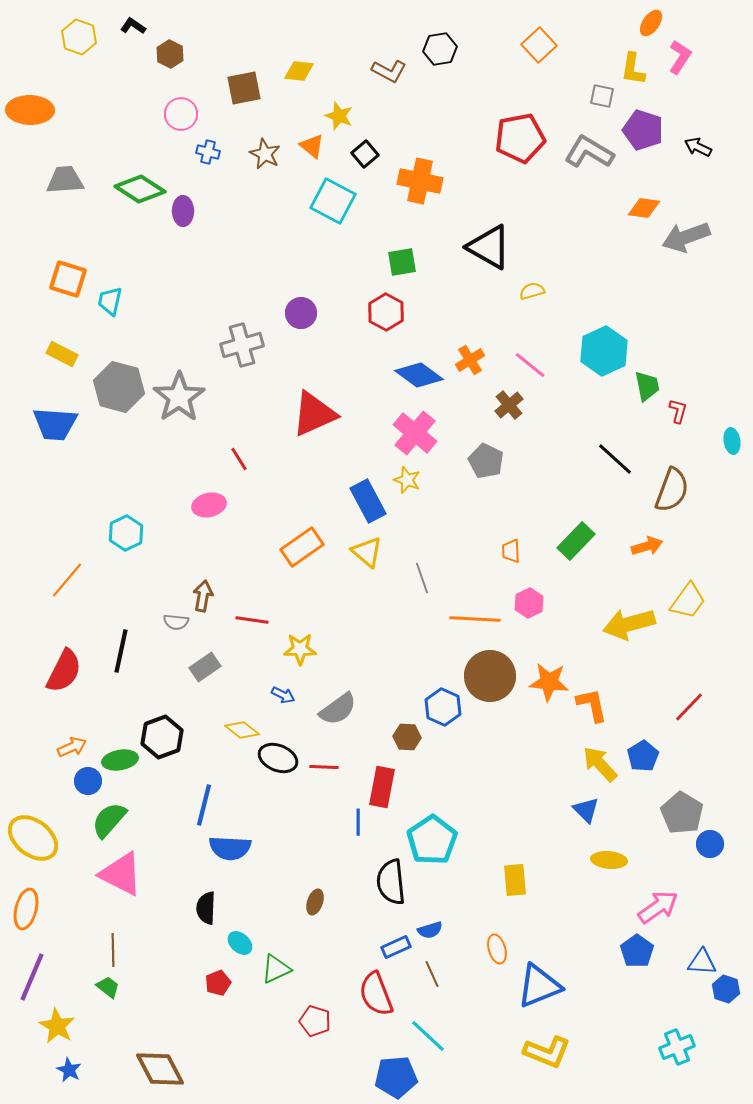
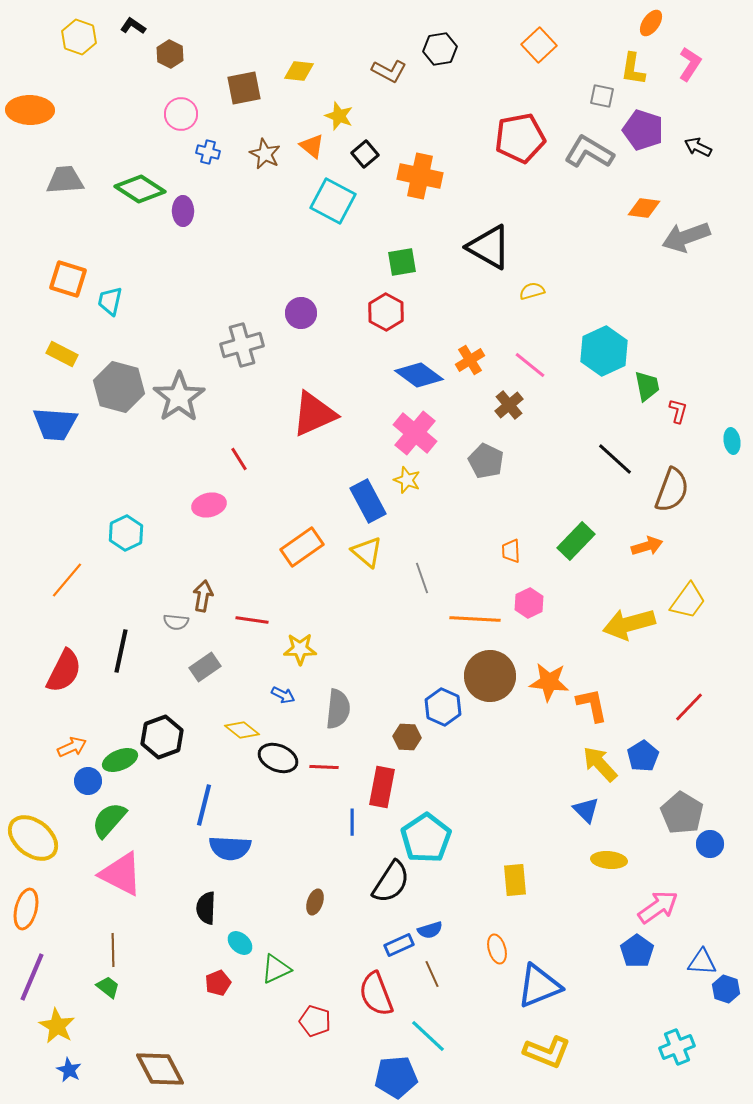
pink L-shape at (680, 57): moved 10 px right, 7 px down
orange cross at (420, 181): moved 5 px up
gray semicircle at (338, 709): rotated 48 degrees counterclockwise
green ellipse at (120, 760): rotated 12 degrees counterclockwise
blue line at (358, 822): moved 6 px left
cyan pentagon at (432, 840): moved 6 px left, 2 px up
black semicircle at (391, 882): rotated 141 degrees counterclockwise
blue rectangle at (396, 947): moved 3 px right, 2 px up
